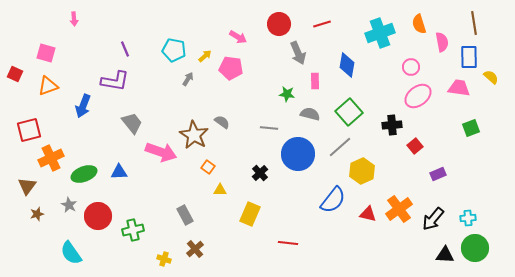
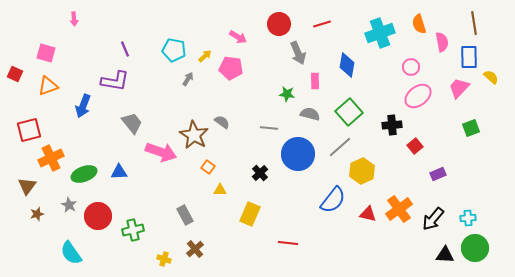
pink trapezoid at (459, 88): rotated 55 degrees counterclockwise
